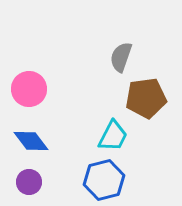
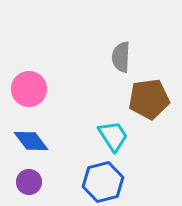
gray semicircle: rotated 16 degrees counterclockwise
brown pentagon: moved 3 px right, 1 px down
cyan trapezoid: rotated 60 degrees counterclockwise
blue hexagon: moved 1 px left, 2 px down
